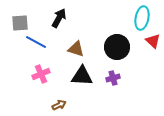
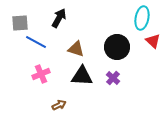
purple cross: rotated 32 degrees counterclockwise
